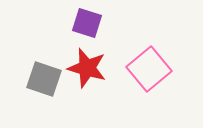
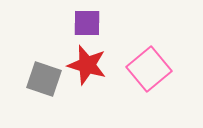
purple square: rotated 16 degrees counterclockwise
red star: moved 3 px up
